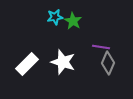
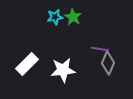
green star: moved 4 px up
purple line: moved 1 px left, 2 px down
white star: moved 8 px down; rotated 25 degrees counterclockwise
